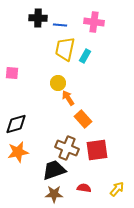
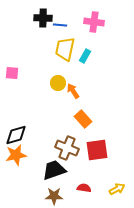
black cross: moved 5 px right
orange arrow: moved 5 px right, 7 px up
black diamond: moved 11 px down
orange star: moved 2 px left, 3 px down
yellow arrow: rotated 21 degrees clockwise
brown star: moved 2 px down
